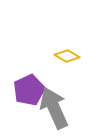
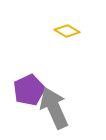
yellow diamond: moved 25 px up
